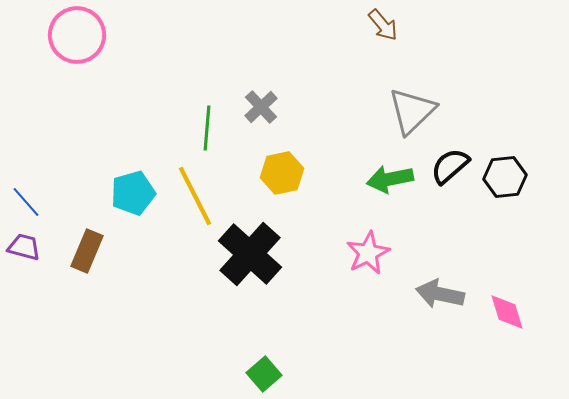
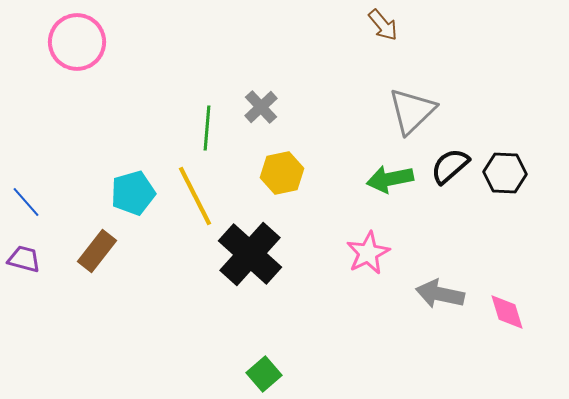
pink circle: moved 7 px down
black hexagon: moved 4 px up; rotated 9 degrees clockwise
purple trapezoid: moved 12 px down
brown rectangle: moved 10 px right; rotated 15 degrees clockwise
